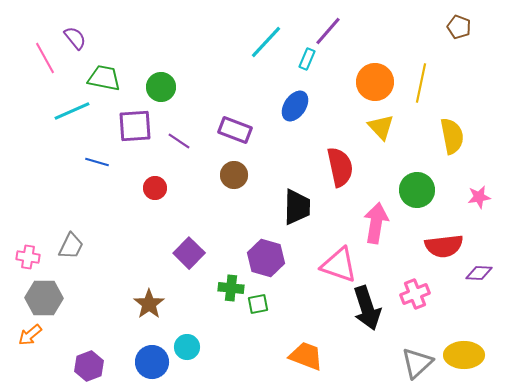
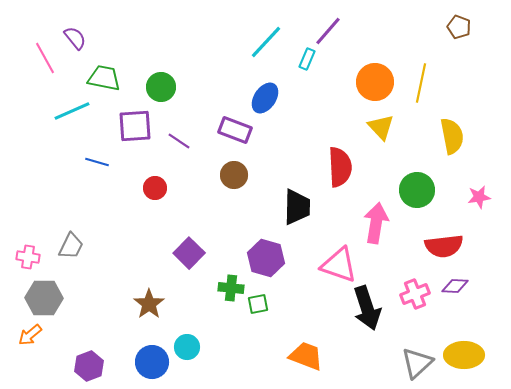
blue ellipse at (295, 106): moved 30 px left, 8 px up
red semicircle at (340, 167): rotated 9 degrees clockwise
purple diamond at (479, 273): moved 24 px left, 13 px down
